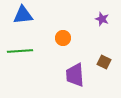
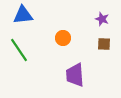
green line: moved 1 px left, 1 px up; rotated 60 degrees clockwise
brown square: moved 18 px up; rotated 24 degrees counterclockwise
